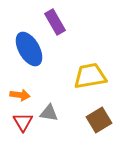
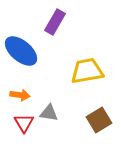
purple rectangle: rotated 60 degrees clockwise
blue ellipse: moved 8 px left, 2 px down; rotated 20 degrees counterclockwise
yellow trapezoid: moved 3 px left, 5 px up
red triangle: moved 1 px right, 1 px down
